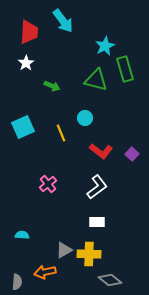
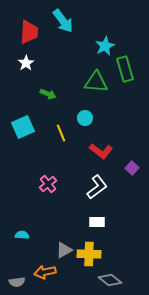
green triangle: moved 2 px down; rotated 10 degrees counterclockwise
green arrow: moved 4 px left, 8 px down
purple square: moved 14 px down
gray semicircle: rotated 77 degrees clockwise
